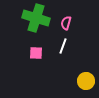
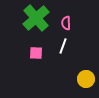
green cross: rotated 32 degrees clockwise
pink semicircle: rotated 16 degrees counterclockwise
yellow circle: moved 2 px up
